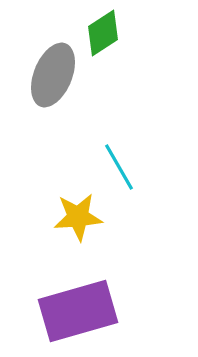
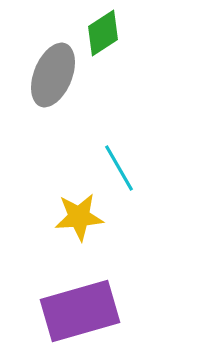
cyan line: moved 1 px down
yellow star: moved 1 px right
purple rectangle: moved 2 px right
